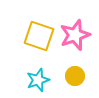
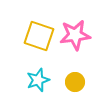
pink star: rotated 12 degrees clockwise
yellow circle: moved 6 px down
